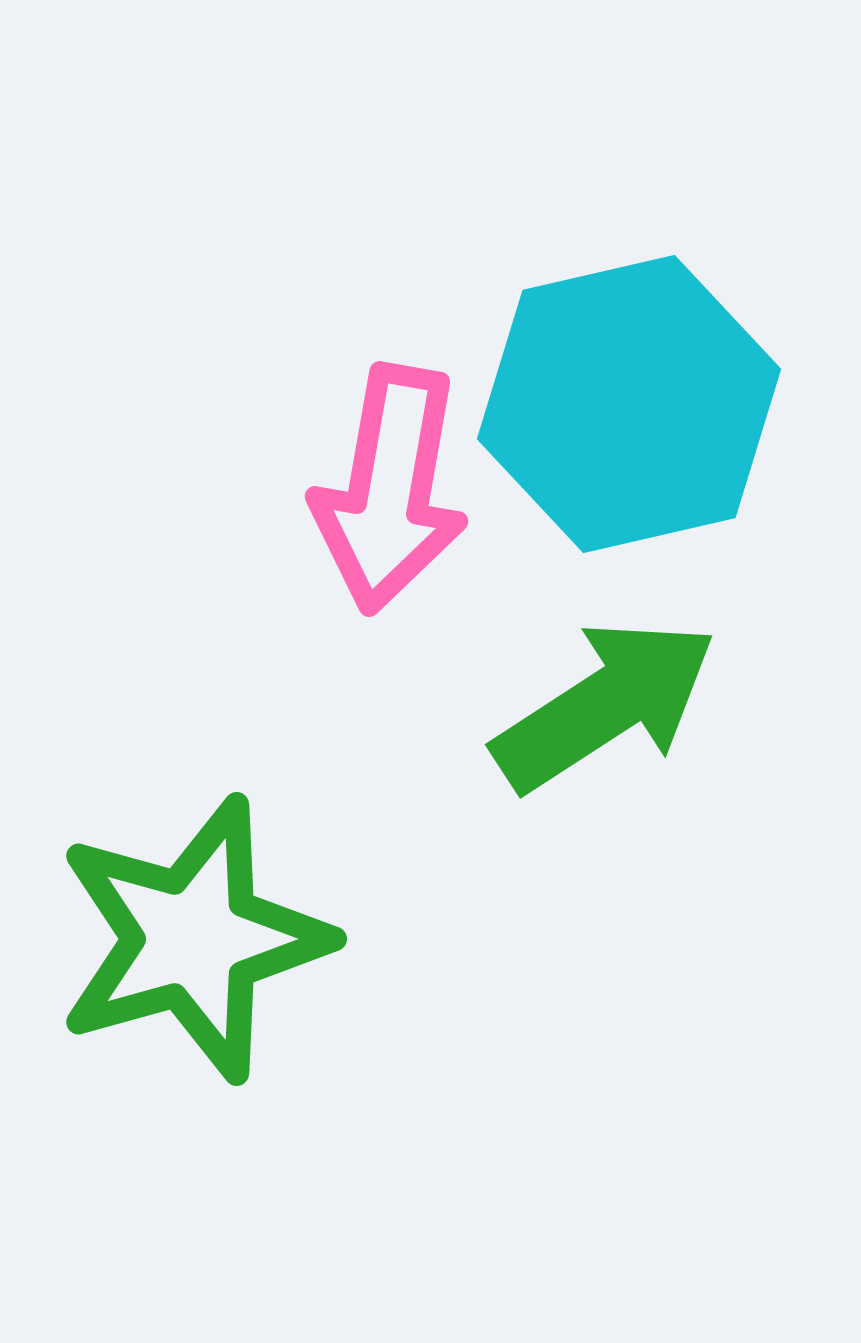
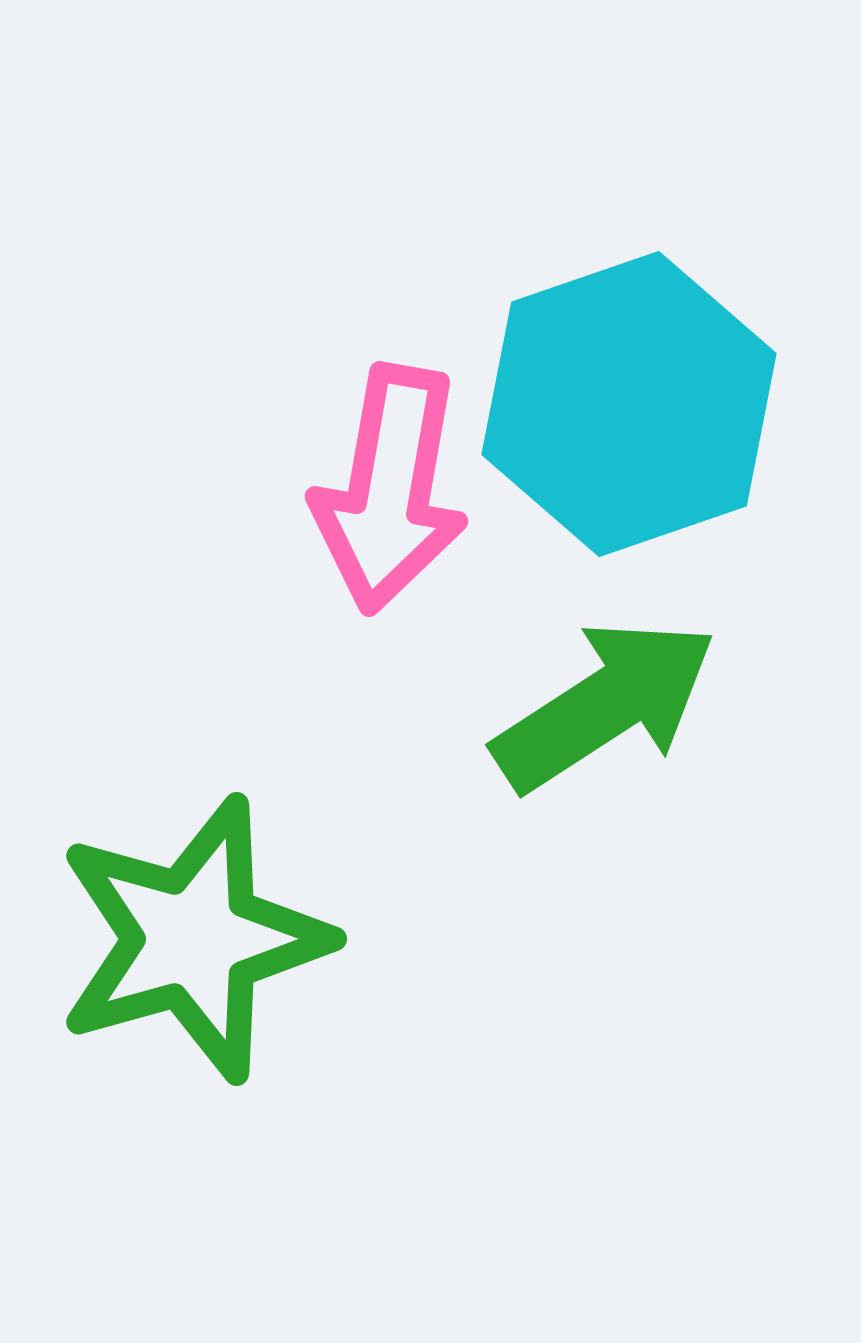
cyan hexagon: rotated 6 degrees counterclockwise
